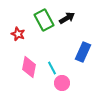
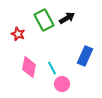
blue rectangle: moved 2 px right, 4 px down
pink circle: moved 1 px down
